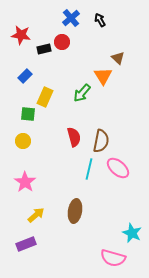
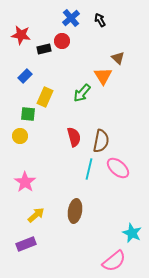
red circle: moved 1 px up
yellow circle: moved 3 px left, 5 px up
pink semicircle: moved 1 px right, 3 px down; rotated 55 degrees counterclockwise
